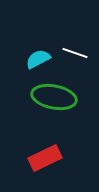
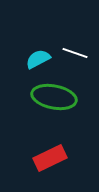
red rectangle: moved 5 px right
